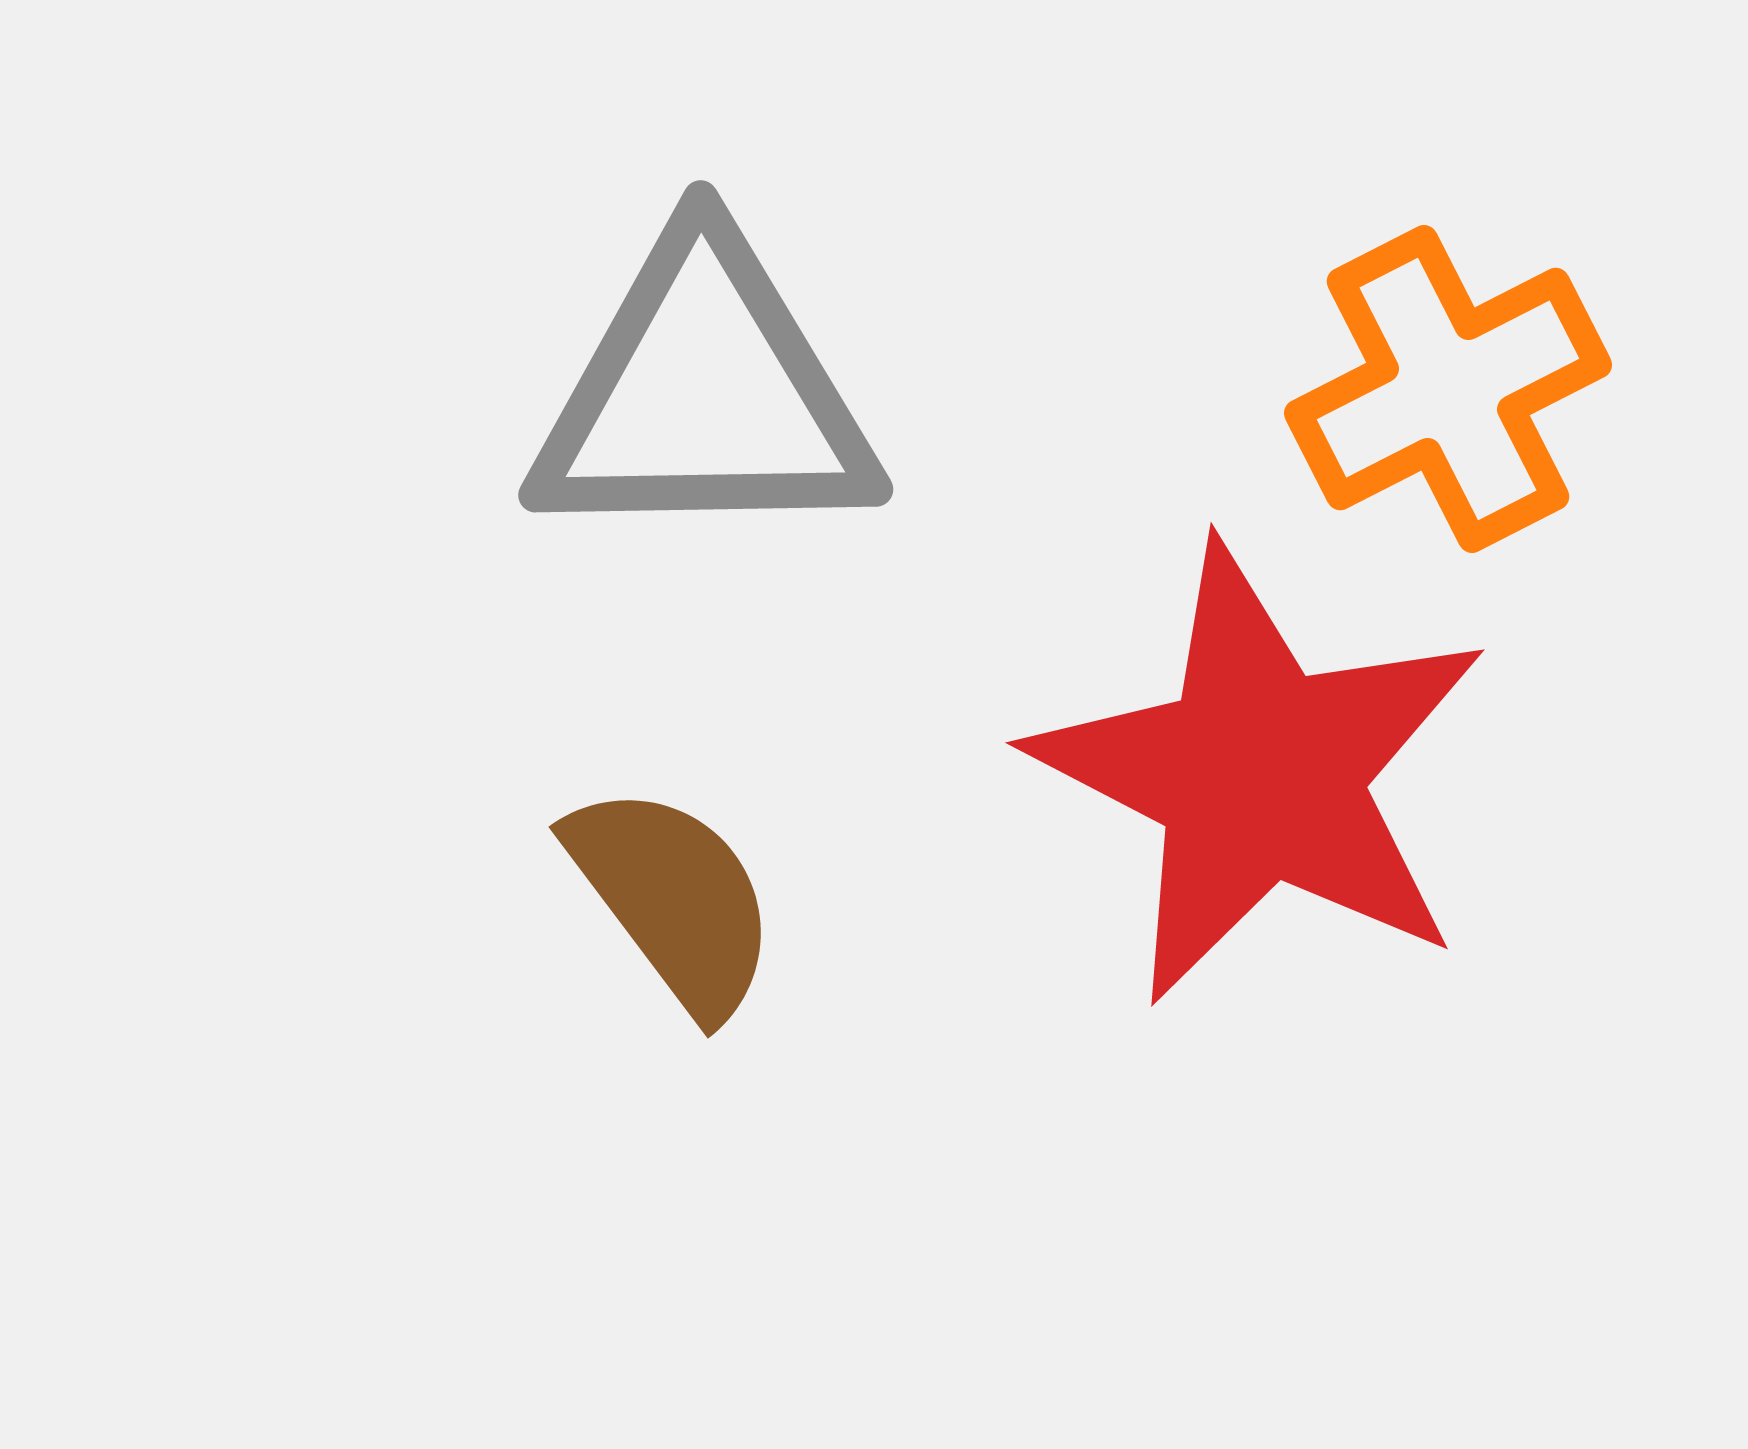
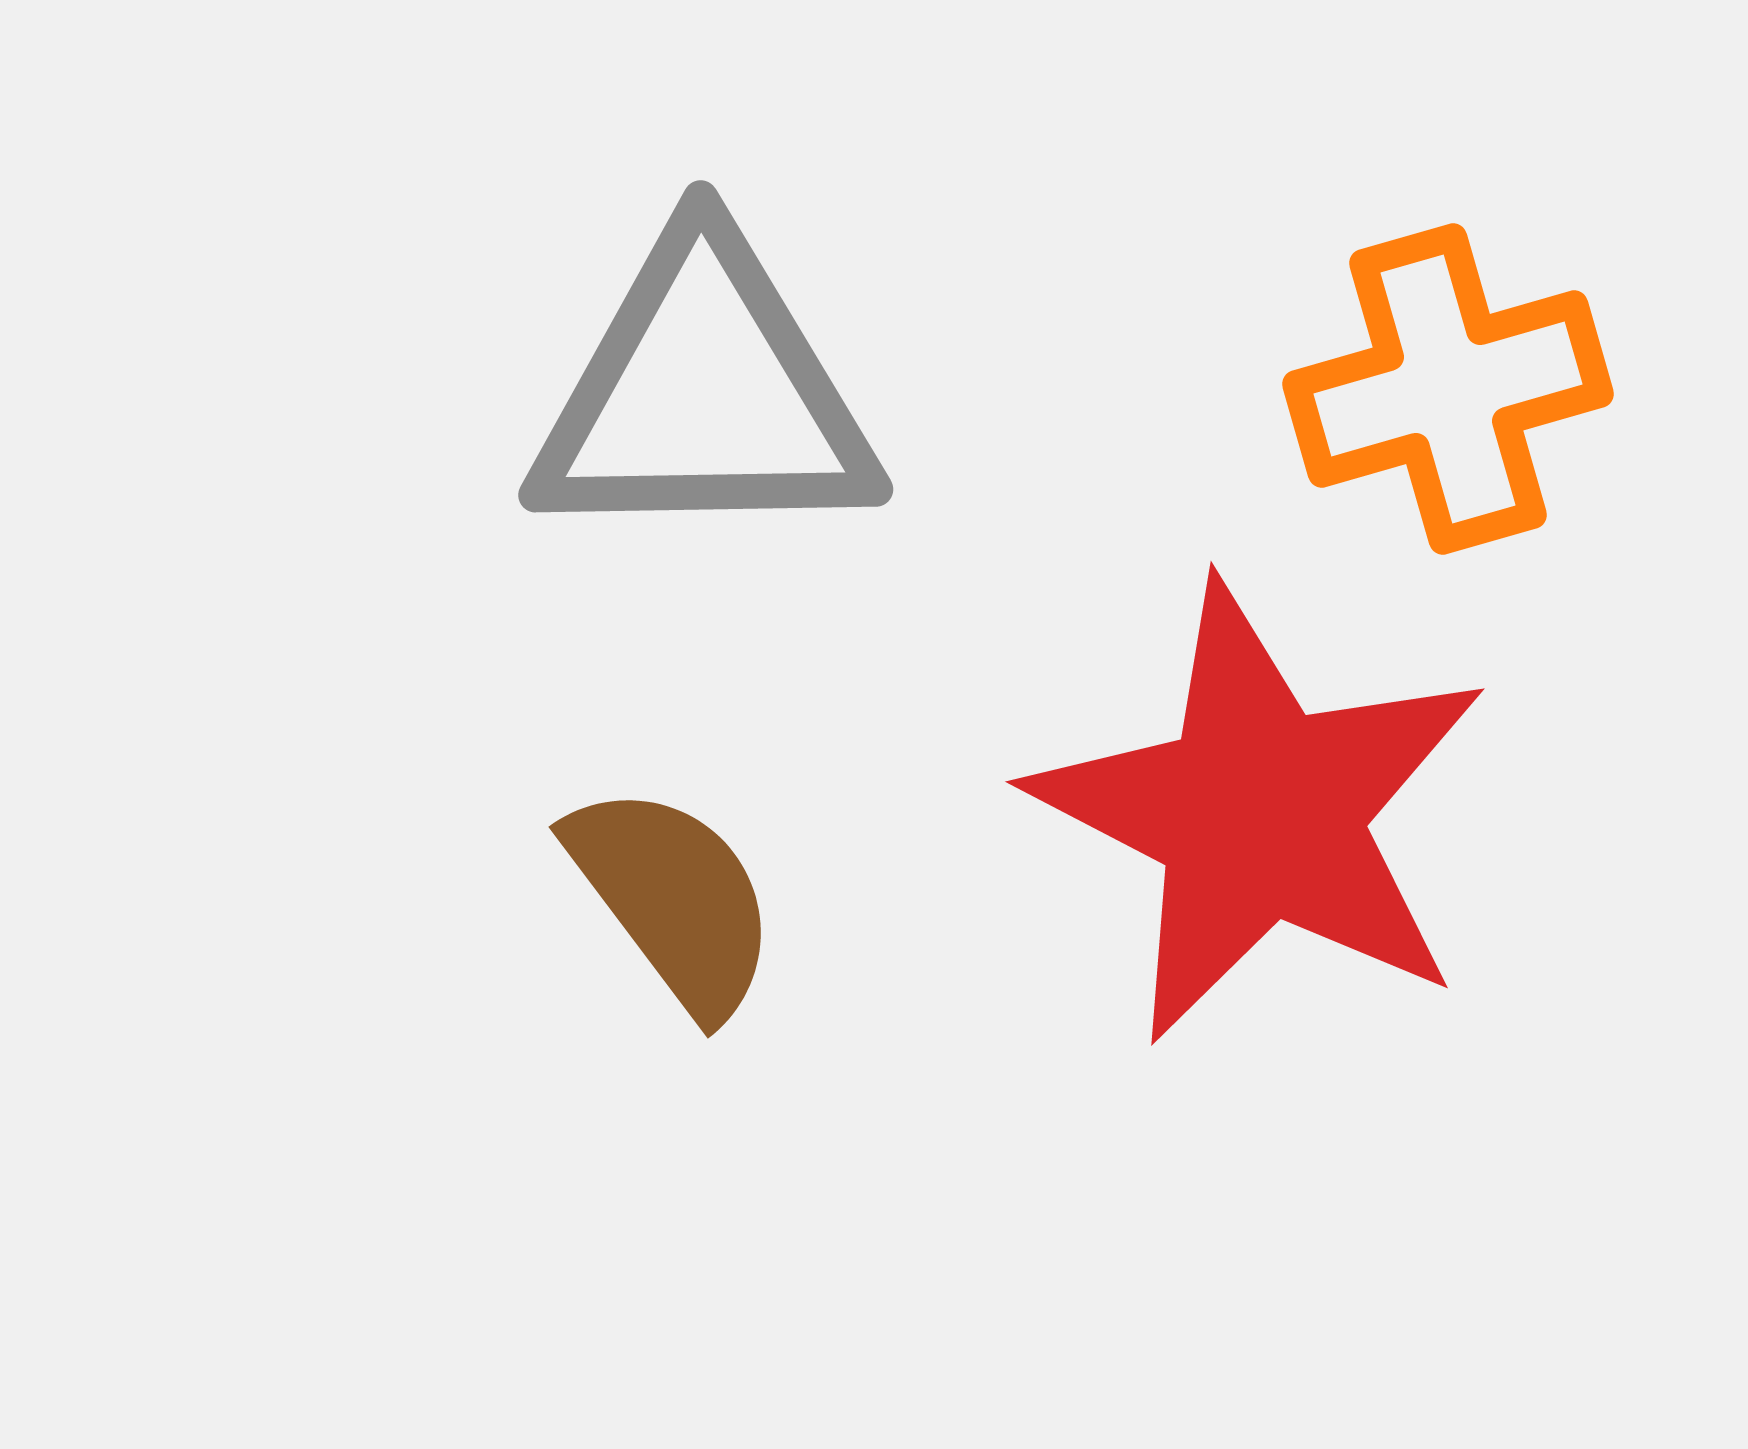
orange cross: rotated 11 degrees clockwise
red star: moved 39 px down
